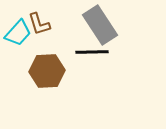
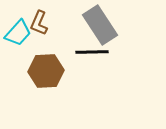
brown L-shape: moved 1 px up; rotated 40 degrees clockwise
brown hexagon: moved 1 px left
